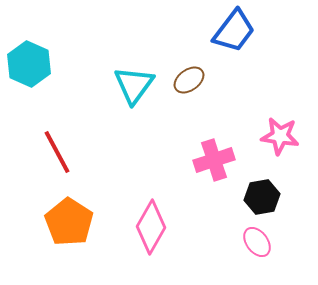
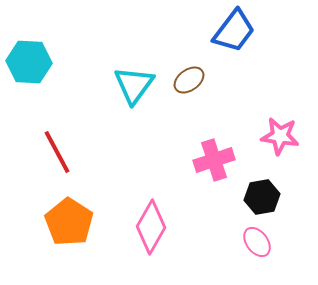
cyan hexagon: moved 2 px up; rotated 21 degrees counterclockwise
